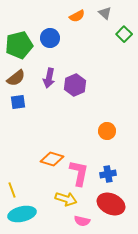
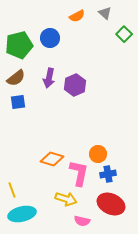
orange circle: moved 9 px left, 23 px down
